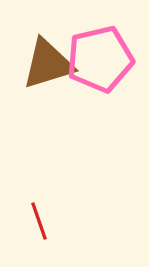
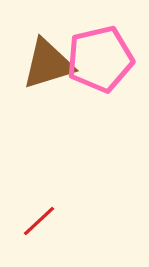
red line: rotated 66 degrees clockwise
